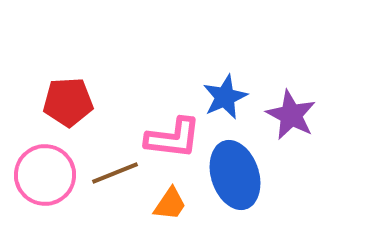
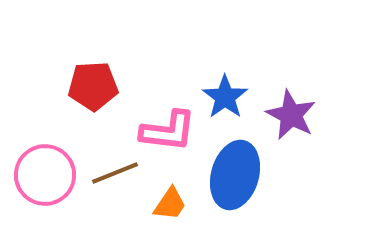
blue star: rotated 12 degrees counterclockwise
red pentagon: moved 25 px right, 16 px up
pink L-shape: moved 5 px left, 7 px up
blue ellipse: rotated 34 degrees clockwise
